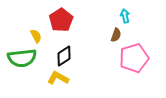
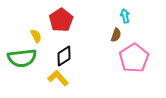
pink pentagon: rotated 16 degrees counterclockwise
yellow L-shape: rotated 20 degrees clockwise
